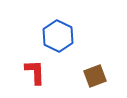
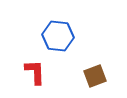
blue hexagon: rotated 20 degrees counterclockwise
